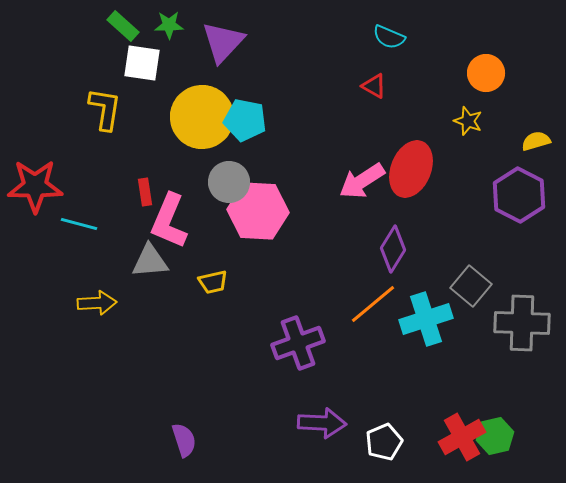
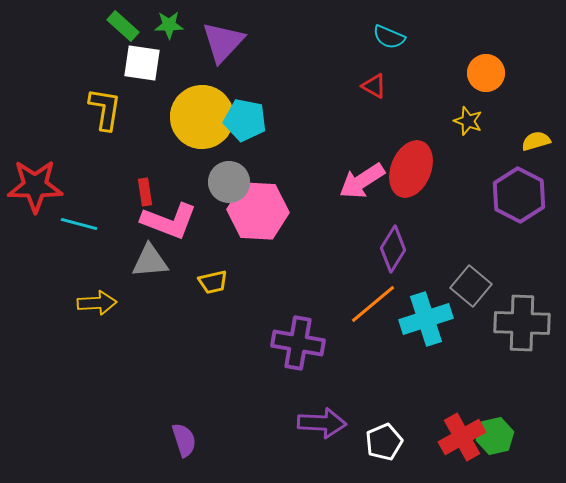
pink L-shape: rotated 92 degrees counterclockwise
purple cross: rotated 30 degrees clockwise
